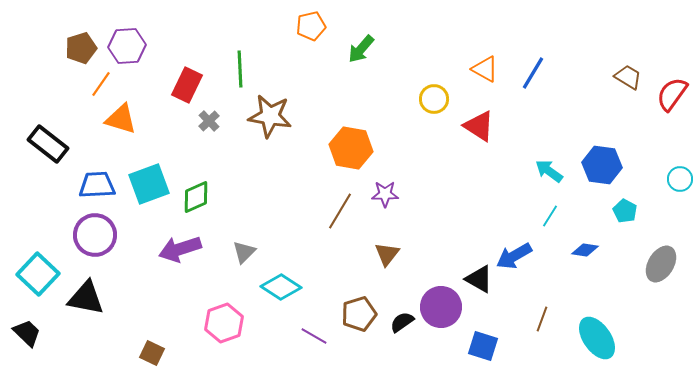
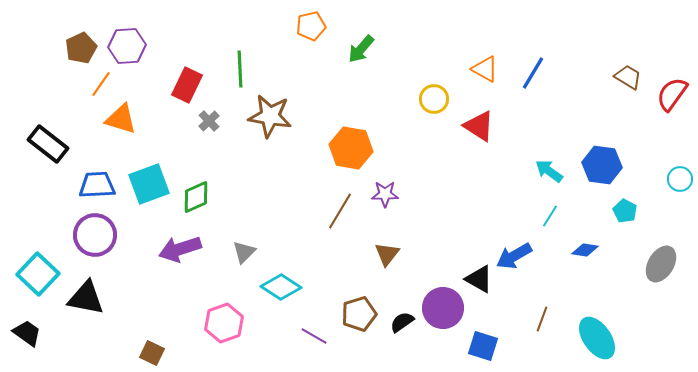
brown pentagon at (81, 48): rotated 8 degrees counterclockwise
purple circle at (441, 307): moved 2 px right, 1 px down
black trapezoid at (27, 333): rotated 8 degrees counterclockwise
